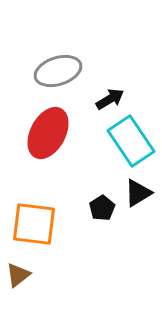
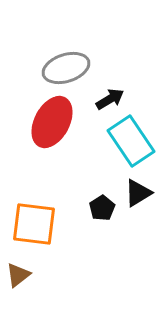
gray ellipse: moved 8 px right, 3 px up
red ellipse: moved 4 px right, 11 px up
